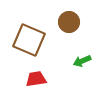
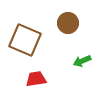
brown circle: moved 1 px left, 1 px down
brown square: moved 4 px left
